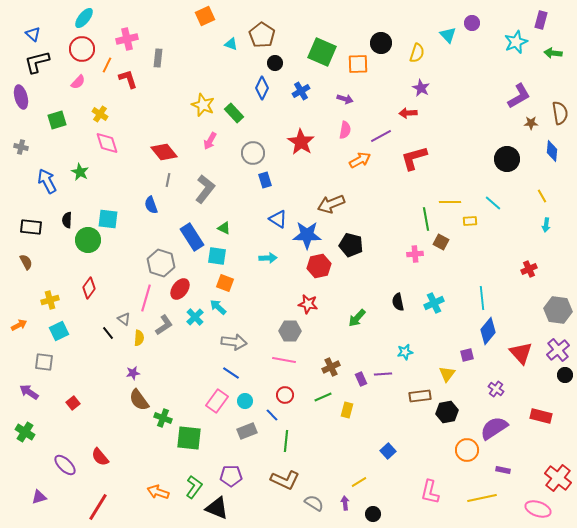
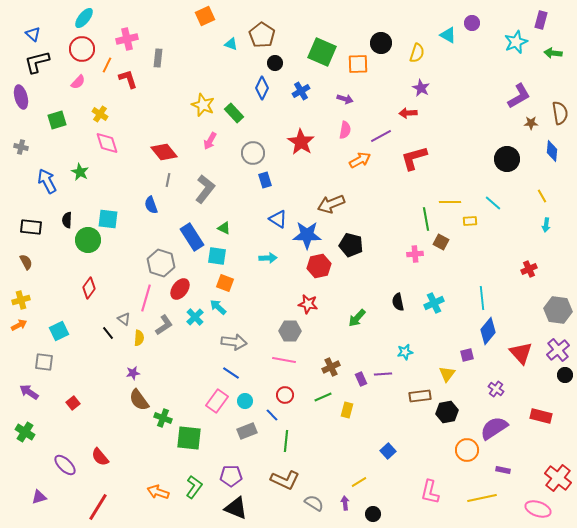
cyan triangle at (448, 35): rotated 18 degrees counterclockwise
yellow cross at (50, 300): moved 29 px left
black triangle at (217, 508): moved 19 px right
